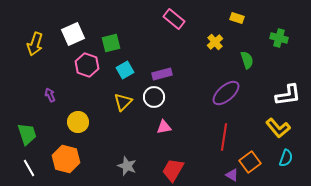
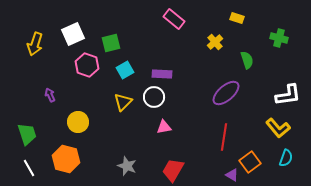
purple rectangle: rotated 18 degrees clockwise
